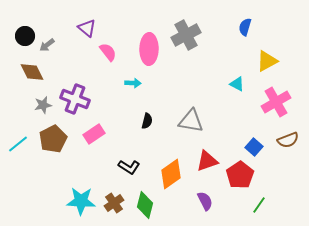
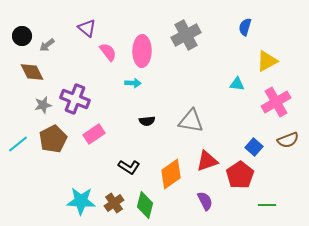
black circle: moved 3 px left
pink ellipse: moved 7 px left, 2 px down
cyan triangle: rotated 21 degrees counterclockwise
black semicircle: rotated 70 degrees clockwise
green line: moved 8 px right; rotated 54 degrees clockwise
